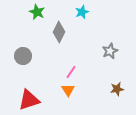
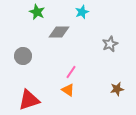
gray diamond: rotated 65 degrees clockwise
gray star: moved 7 px up
orange triangle: rotated 24 degrees counterclockwise
